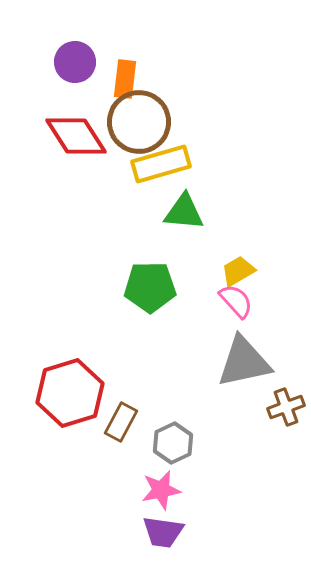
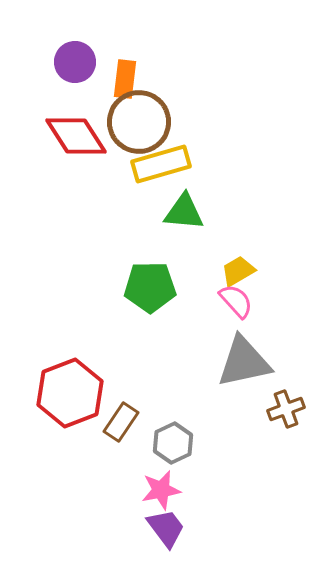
red hexagon: rotated 4 degrees counterclockwise
brown cross: moved 2 px down
brown rectangle: rotated 6 degrees clockwise
purple trapezoid: moved 3 px right, 4 px up; rotated 135 degrees counterclockwise
